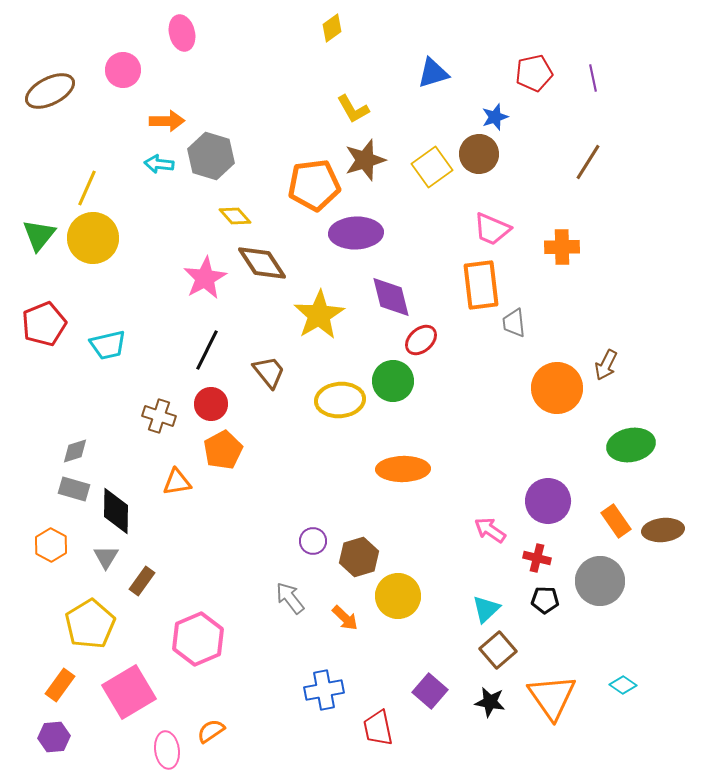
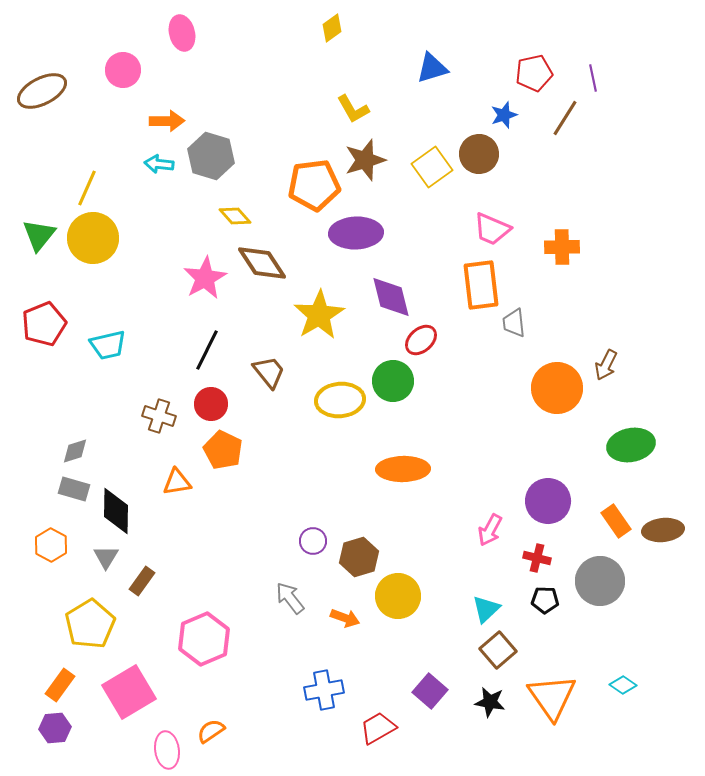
blue triangle at (433, 73): moved 1 px left, 5 px up
brown ellipse at (50, 91): moved 8 px left
blue star at (495, 117): moved 9 px right, 2 px up
brown line at (588, 162): moved 23 px left, 44 px up
orange pentagon at (223, 450): rotated 18 degrees counterclockwise
pink arrow at (490, 530): rotated 96 degrees counterclockwise
orange arrow at (345, 618): rotated 24 degrees counterclockwise
pink hexagon at (198, 639): moved 6 px right
red trapezoid at (378, 728): rotated 72 degrees clockwise
purple hexagon at (54, 737): moved 1 px right, 9 px up
